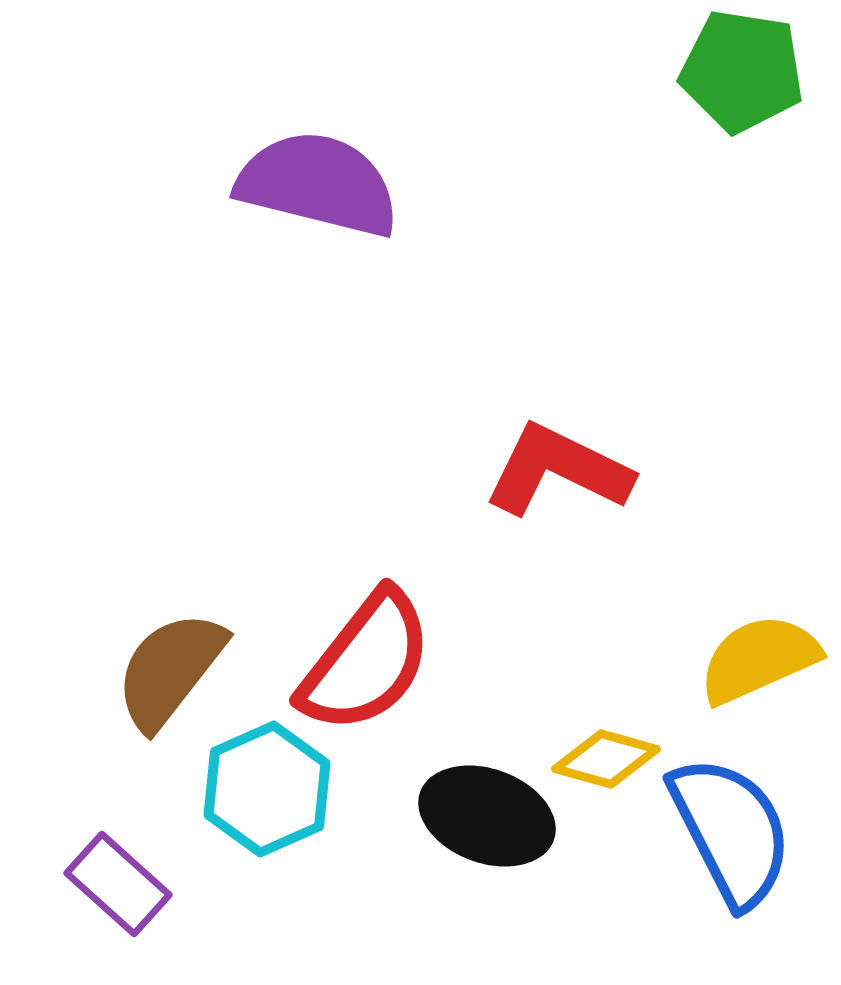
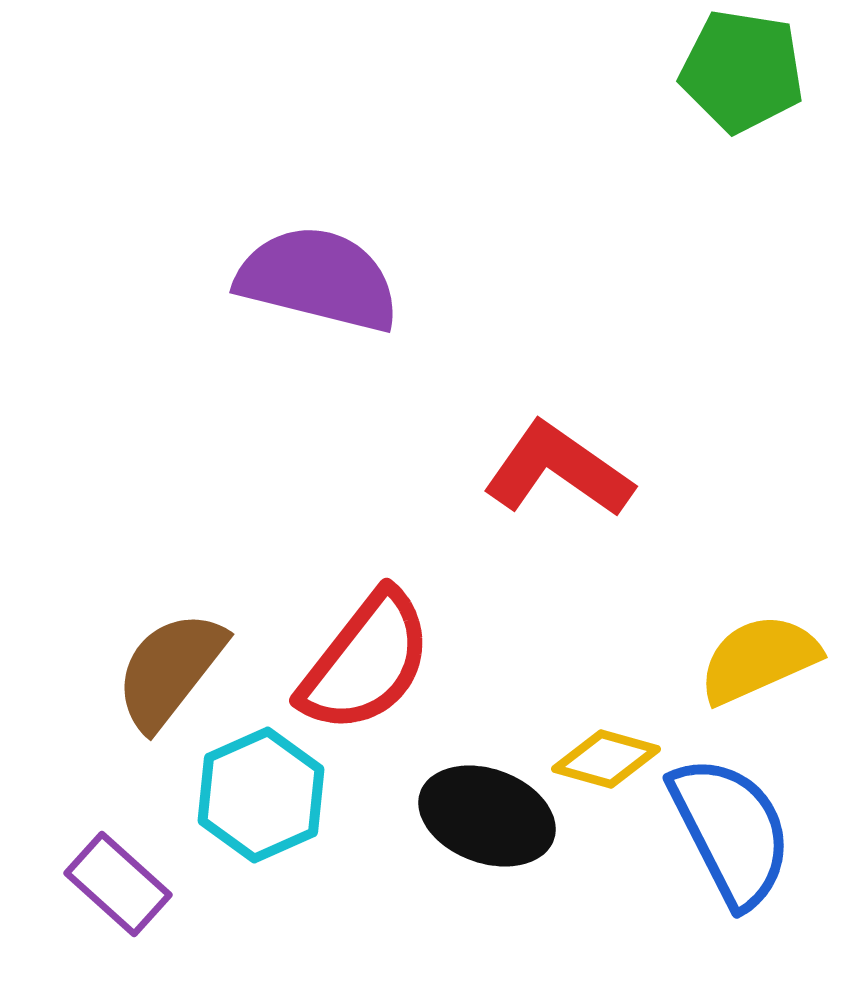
purple semicircle: moved 95 px down
red L-shape: rotated 9 degrees clockwise
cyan hexagon: moved 6 px left, 6 px down
